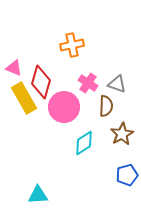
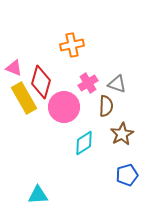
pink cross: rotated 24 degrees clockwise
